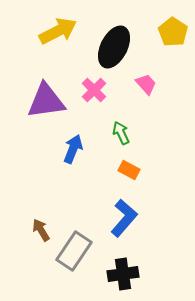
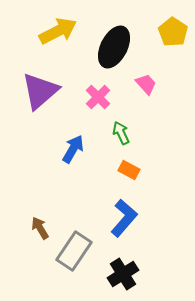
pink cross: moved 4 px right, 7 px down
purple triangle: moved 6 px left, 10 px up; rotated 33 degrees counterclockwise
blue arrow: rotated 8 degrees clockwise
brown arrow: moved 1 px left, 2 px up
black cross: rotated 24 degrees counterclockwise
